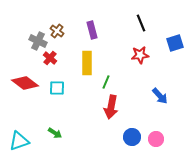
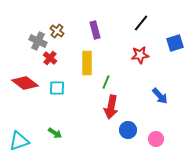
black line: rotated 60 degrees clockwise
purple rectangle: moved 3 px right
blue circle: moved 4 px left, 7 px up
